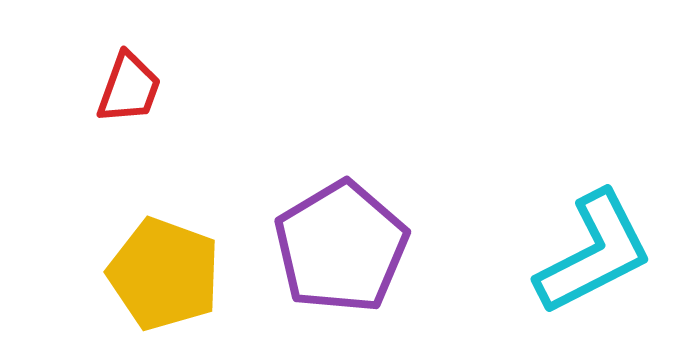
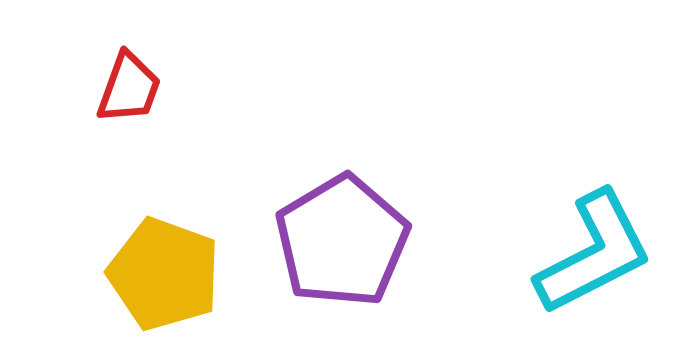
purple pentagon: moved 1 px right, 6 px up
